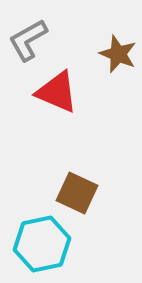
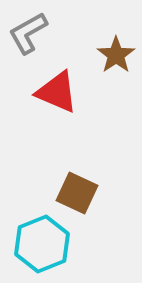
gray L-shape: moved 7 px up
brown star: moved 2 px left, 1 px down; rotated 15 degrees clockwise
cyan hexagon: rotated 10 degrees counterclockwise
